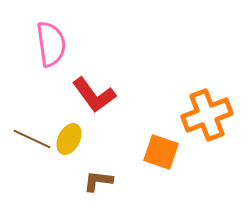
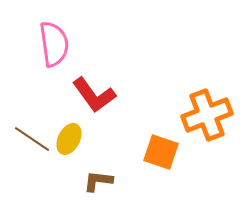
pink semicircle: moved 3 px right
brown line: rotated 9 degrees clockwise
